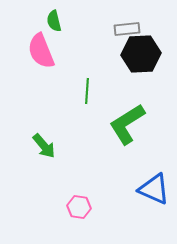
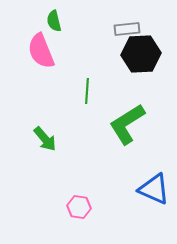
green arrow: moved 1 px right, 7 px up
